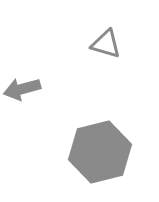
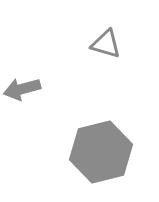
gray hexagon: moved 1 px right
